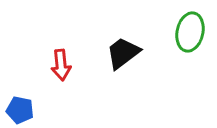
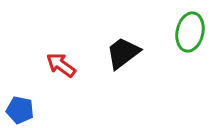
red arrow: rotated 132 degrees clockwise
